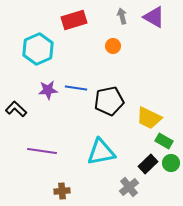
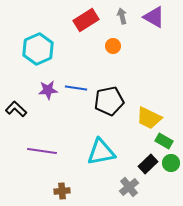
red rectangle: moved 12 px right; rotated 15 degrees counterclockwise
